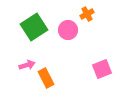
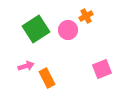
orange cross: moved 1 px left, 2 px down
green square: moved 2 px right, 2 px down
pink arrow: moved 1 px left, 1 px down
orange rectangle: moved 1 px right
